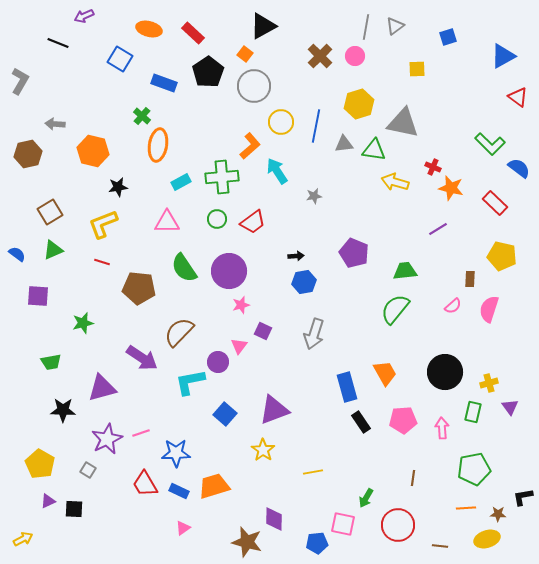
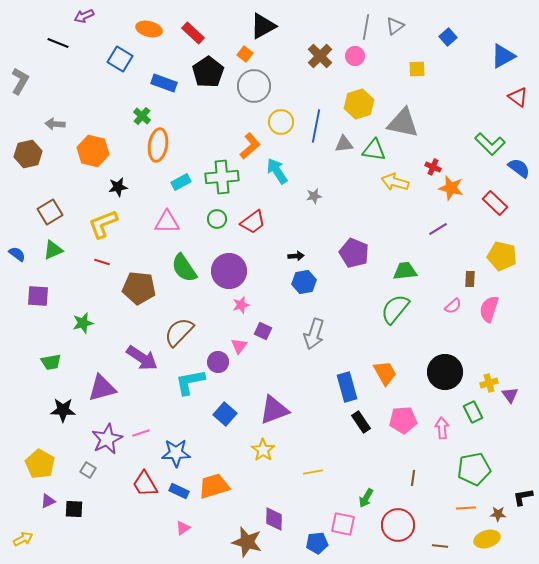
blue square at (448, 37): rotated 24 degrees counterclockwise
purple triangle at (510, 407): moved 12 px up
green rectangle at (473, 412): rotated 40 degrees counterclockwise
